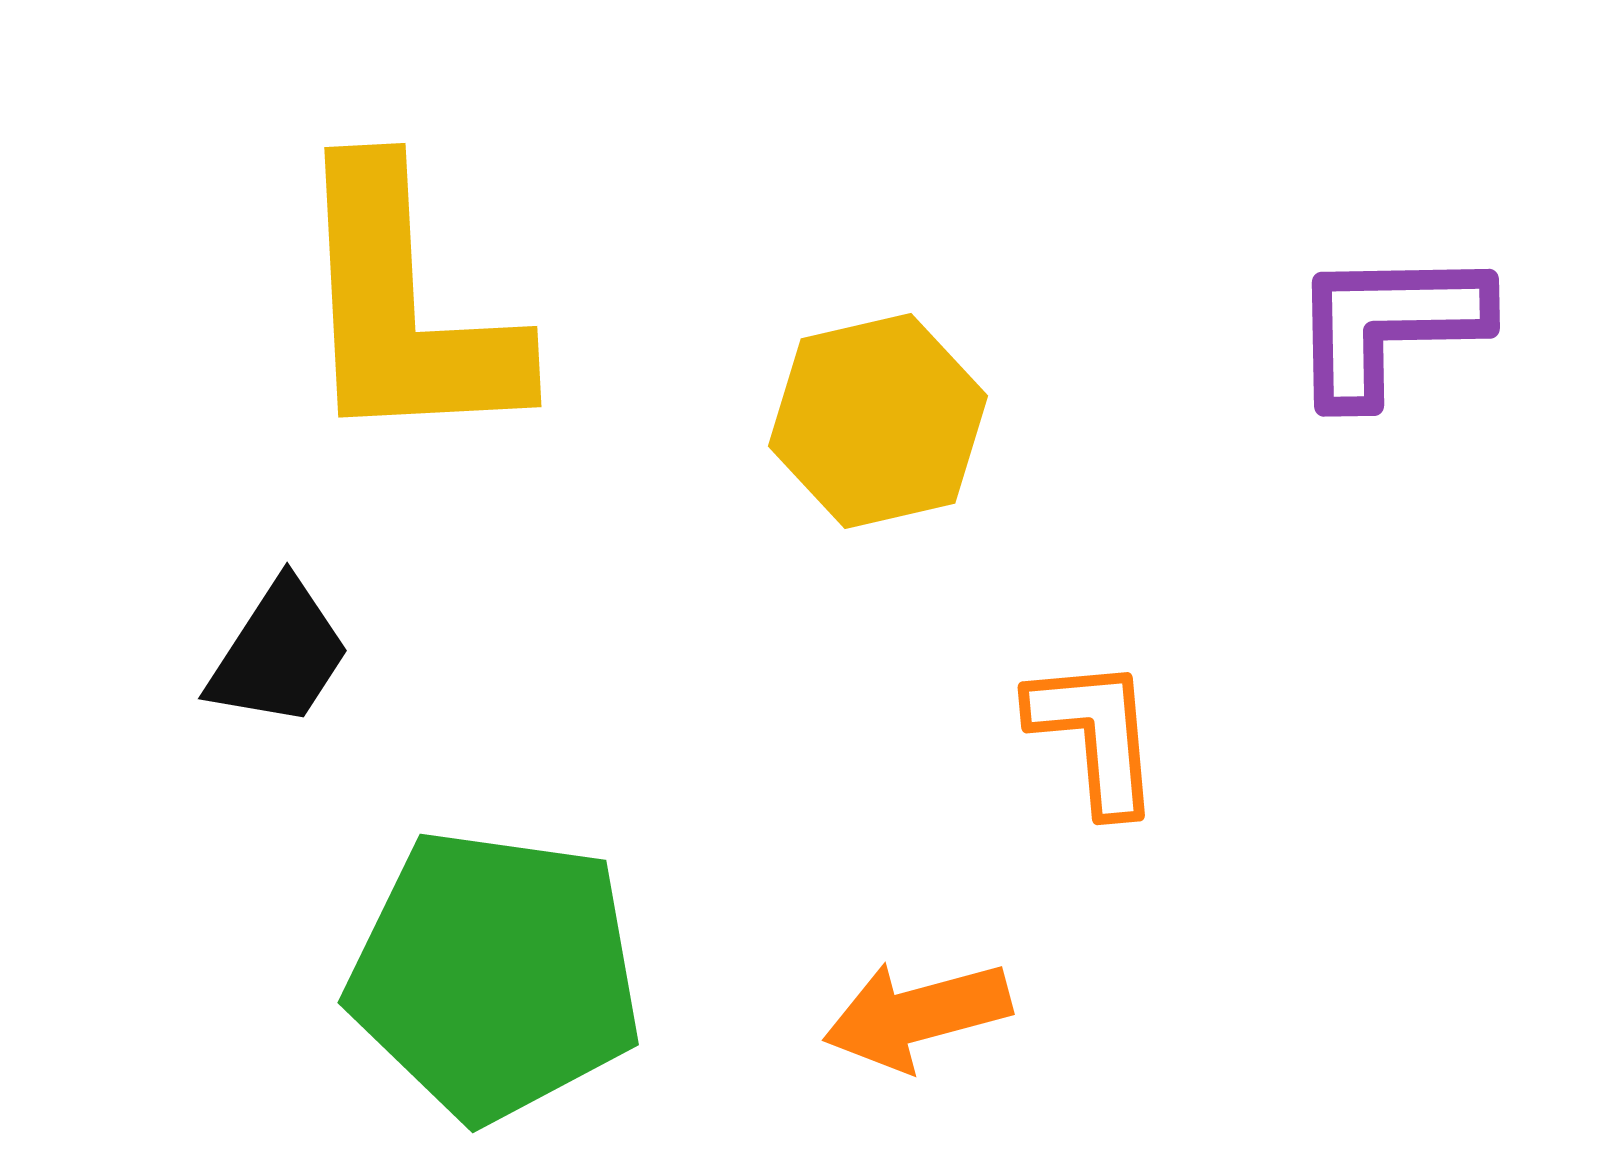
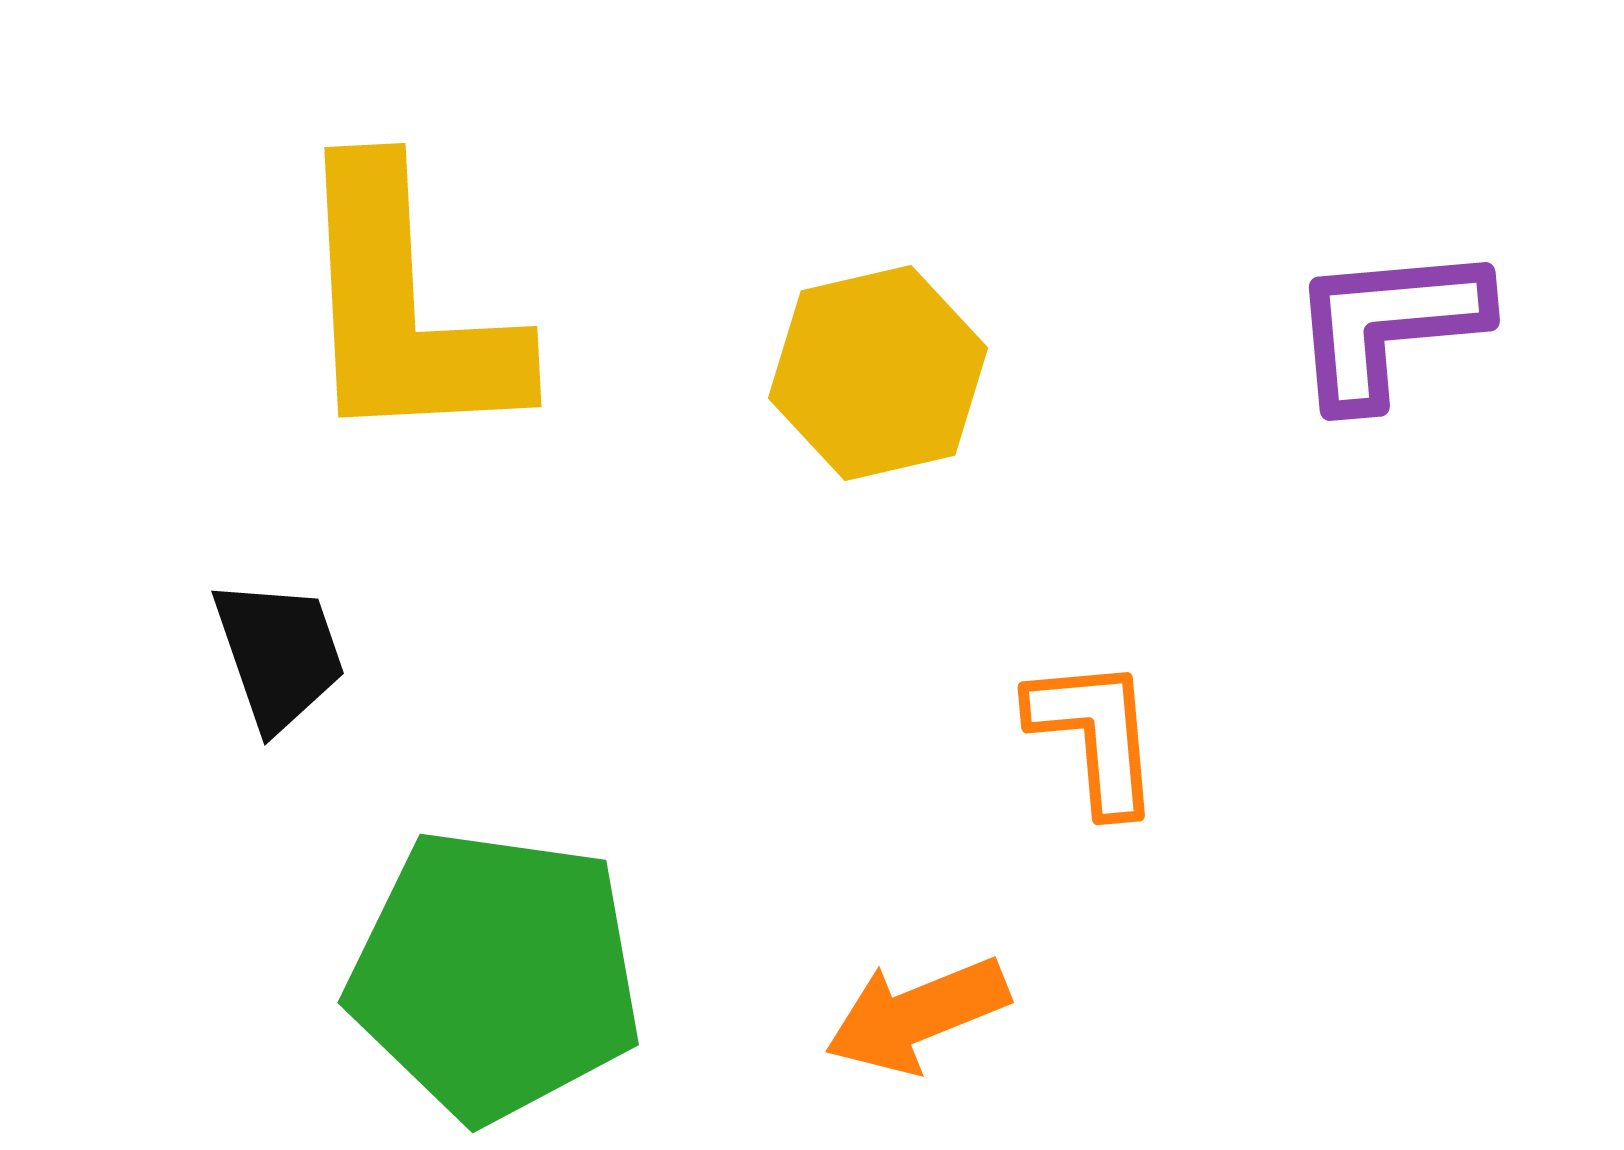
purple L-shape: rotated 4 degrees counterclockwise
yellow hexagon: moved 48 px up
black trapezoid: rotated 52 degrees counterclockwise
orange arrow: rotated 7 degrees counterclockwise
